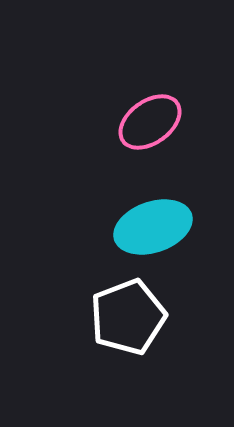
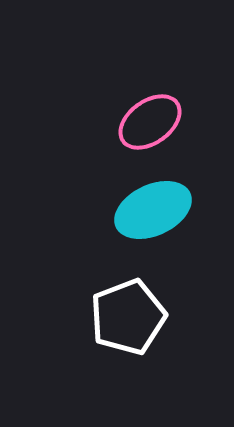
cyan ellipse: moved 17 px up; rotated 6 degrees counterclockwise
